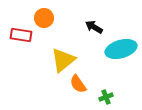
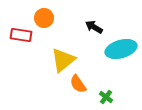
green cross: rotated 32 degrees counterclockwise
